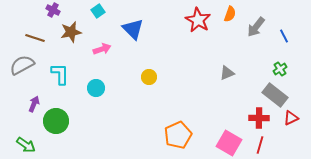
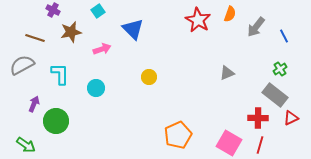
red cross: moved 1 px left
